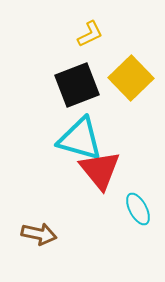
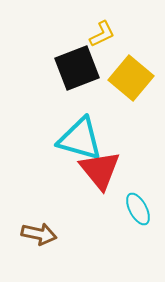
yellow L-shape: moved 12 px right
yellow square: rotated 6 degrees counterclockwise
black square: moved 17 px up
